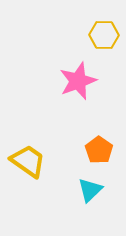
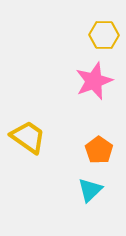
pink star: moved 16 px right
yellow trapezoid: moved 24 px up
